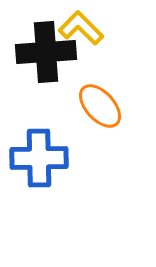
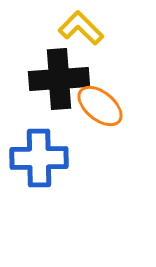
black cross: moved 13 px right, 27 px down
orange ellipse: rotated 9 degrees counterclockwise
